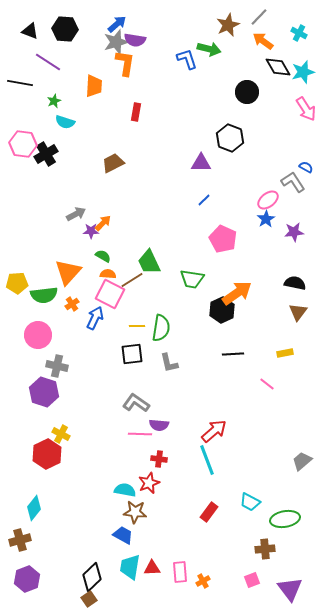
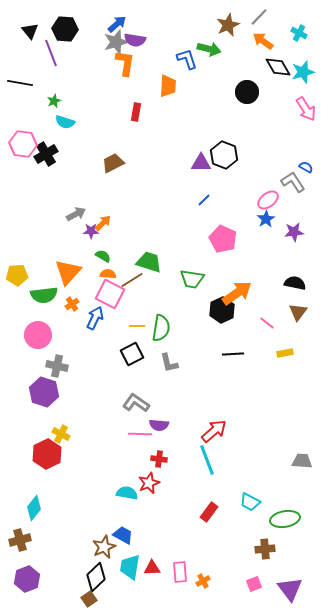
black triangle at (30, 31): rotated 30 degrees clockwise
purple line at (48, 62): moved 3 px right, 9 px up; rotated 36 degrees clockwise
orange trapezoid at (94, 86): moved 74 px right
black hexagon at (230, 138): moved 6 px left, 17 px down
green trapezoid at (149, 262): rotated 132 degrees clockwise
yellow pentagon at (17, 283): moved 8 px up
black square at (132, 354): rotated 20 degrees counterclockwise
pink line at (267, 384): moved 61 px up
gray trapezoid at (302, 461): rotated 45 degrees clockwise
cyan semicircle at (125, 490): moved 2 px right, 3 px down
brown star at (135, 512): moved 31 px left, 35 px down; rotated 30 degrees counterclockwise
black diamond at (92, 577): moved 4 px right
pink square at (252, 580): moved 2 px right, 4 px down
